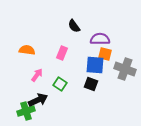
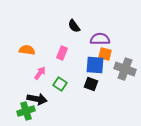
pink arrow: moved 3 px right, 2 px up
black arrow: moved 1 px left, 1 px up; rotated 36 degrees clockwise
